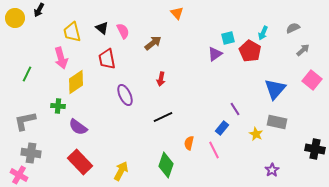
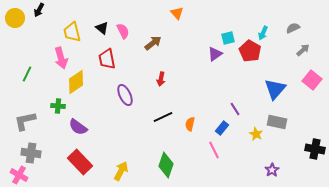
orange semicircle: moved 1 px right, 19 px up
